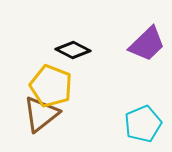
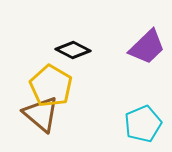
purple trapezoid: moved 3 px down
yellow pentagon: rotated 9 degrees clockwise
brown triangle: rotated 42 degrees counterclockwise
